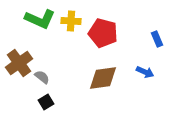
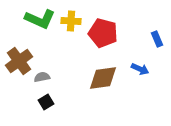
brown cross: moved 2 px up
blue arrow: moved 5 px left, 3 px up
gray semicircle: rotated 49 degrees counterclockwise
